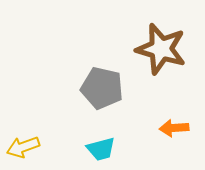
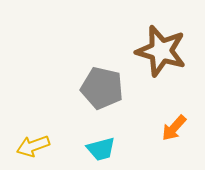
brown star: moved 2 px down
orange arrow: rotated 44 degrees counterclockwise
yellow arrow: moved 10 px right, 1 px up
